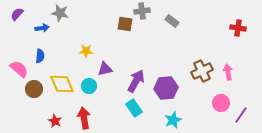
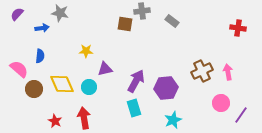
cyan circle: moved 1 px down
cyan rectangle: rotated 18 degrees clockwise
